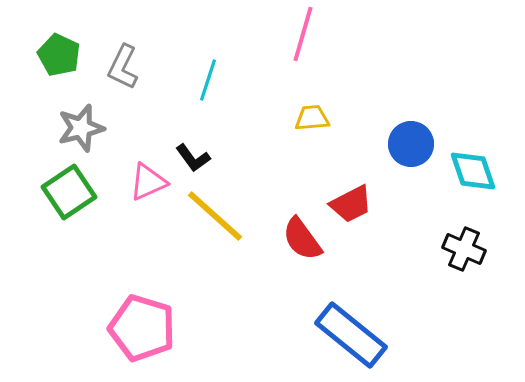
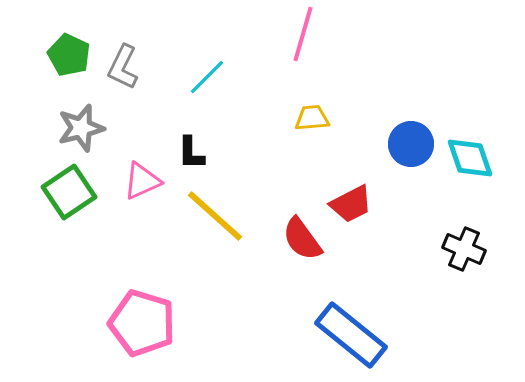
green pentagon: moved 10 px right
cyan line: moved 1 px left, 3 px up; rotated 27 degrees clockwise
black L-shape: moved 2 px left, 5 px up; rotated 36 degrees clockwise
cyan diamond: moved 3 px left, 13 px up
pink triangle: moved 6 px left, 1 px up
pink pentagon: moved 5 px up
